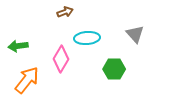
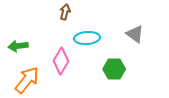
brown arrow: rotated 56 degrees counterclockwise
gray triangle: rotated 12 degrees counterclockwise
pink diamond: moved 2 px down
